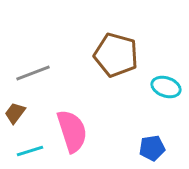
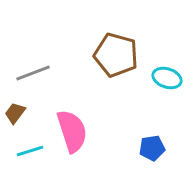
cyan ellipse: moved 1 px right, 9 px up
